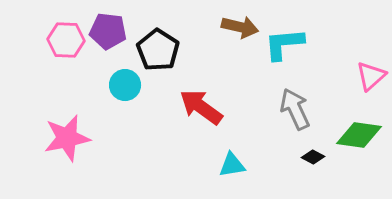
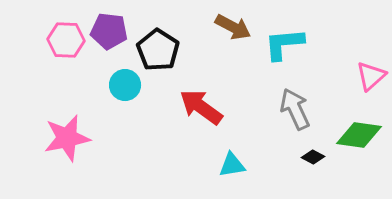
brown arrow: moved 7 px left; rotated 15 degrees clockwise
purple pentagon: moved 1 px right
